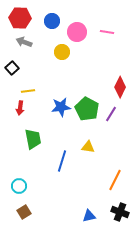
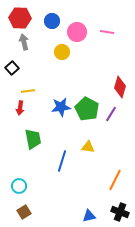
gray arrow: rotated 56 degrees clockwise
red diamond: rotated 10 degrees counterclockwise
